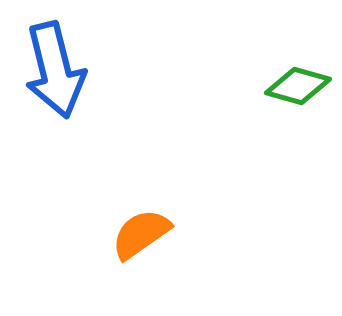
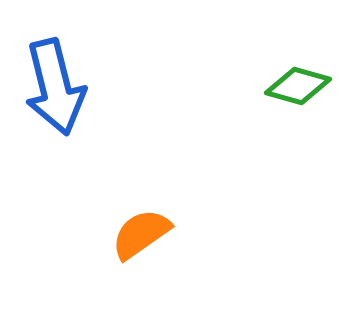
blue arrow: moved 17 px down
